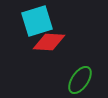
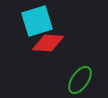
red diamond: moved 1 px left, 1 px down
